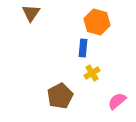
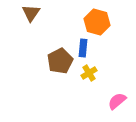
yellow cross: moved 3 px left
brown pentagon: moved 35 px up
